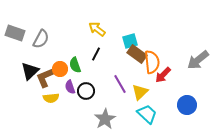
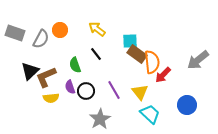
cyan square: rotated 14 degrees clockwise
black line: rotated 64 degrees counterclockwise
orange circle: moved 39 px up
purple line: moved 6 px left, 6 px down
yellow triangle: rotated 24 degrees counterclockwise
cyan trapezoid: moved 3 px right
gray star: moved 5 px left
